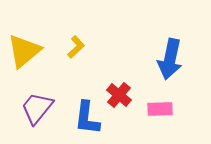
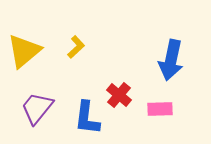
blue arrow: moved 1 px right, 1 px down
